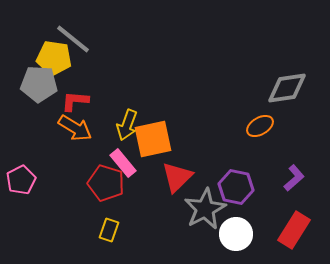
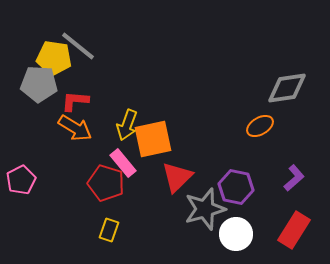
gray line: moved 5 px right, 7 px down
gray star: rotated 12 degrees clockwise
